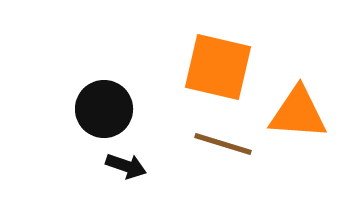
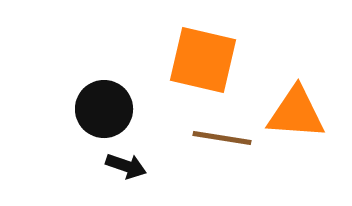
orange square: moved 15 px left, 7 px up
orange triangle: moved 2 px left
brown line: moved 1 px left, 6 px up; rotated 8 degrees counterclockwise
